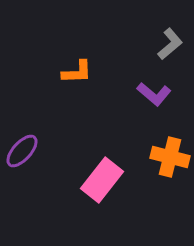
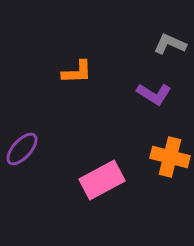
gray L-shape: rotated 116 degrees counterclockwise
purple L-shape: rotated 8 degrees counterclockwise
purple ellipse: moved 2 px up
pink rectangle: rotated 24 degrees clockwise
